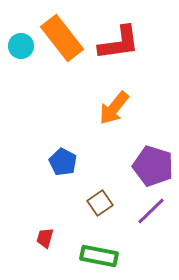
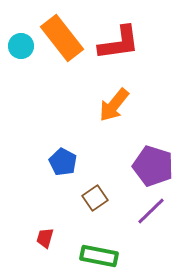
orange arrow: moved 3 px up
brown square: moved 5 px left, 5 px up
